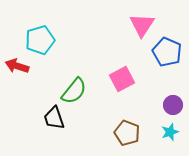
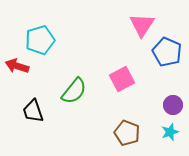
black trapezoid: moved 21 px left, 7 px up
